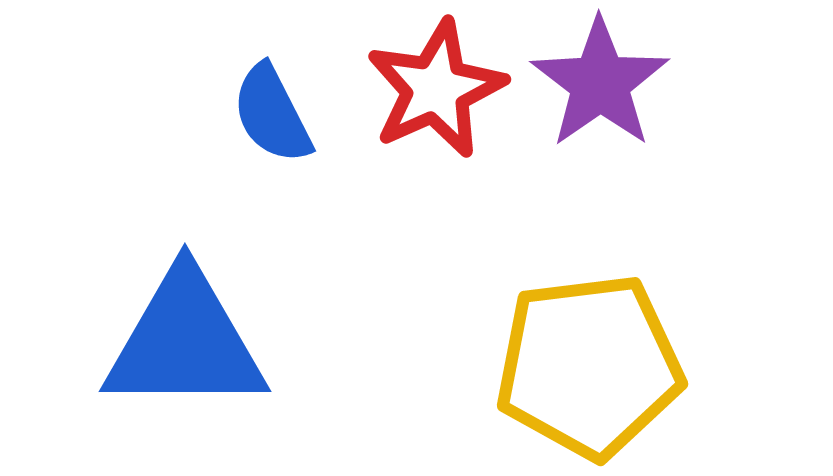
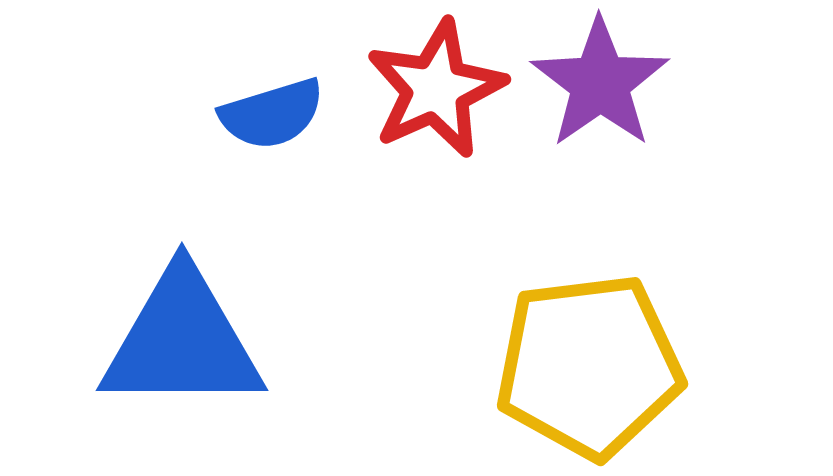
blue semicircle: rotated 80 degrees counterclockwise
blue triangle: moved 3 px left, 1 px up
